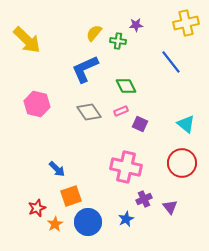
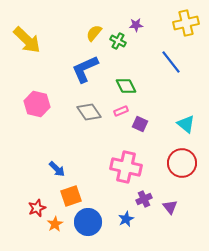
green cross: rotated 21 degrees clockwise
